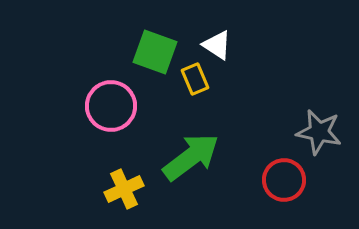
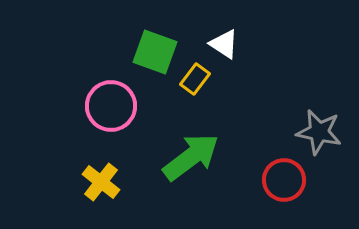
white triangle: moved 7 px right, 1 px up
yellow rectangle: rotated 60 degrees clockwise
yellow cross: moved 23 px left, 7 px up; rotated 27 degrees counterclockwise
